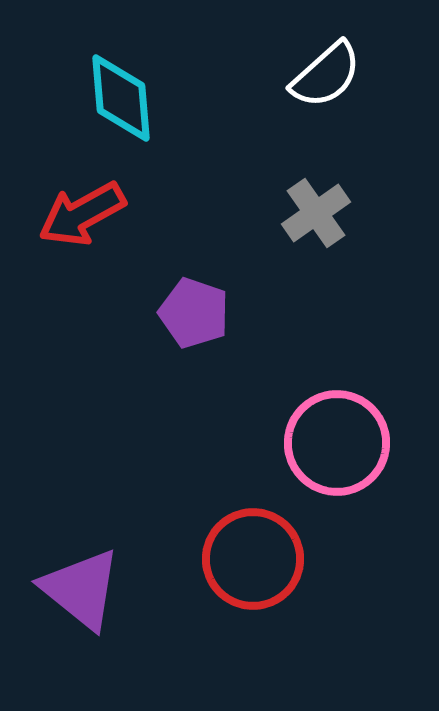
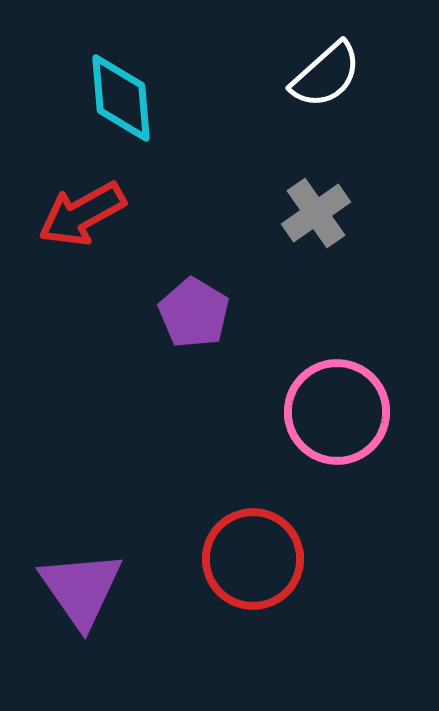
purple pentagon: rotated 12 degrees clockwise
pink circle: moved 31 px up
purple triangle: rotated 16 degrees clockwise
